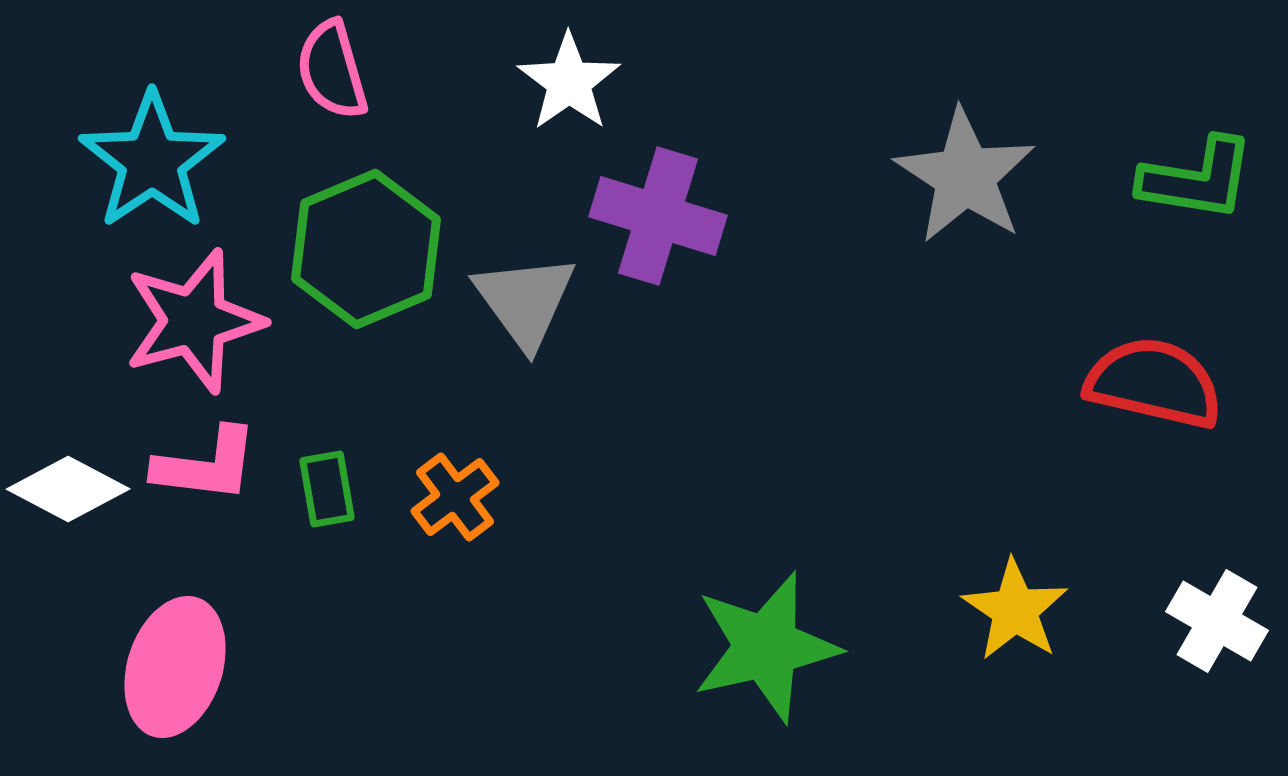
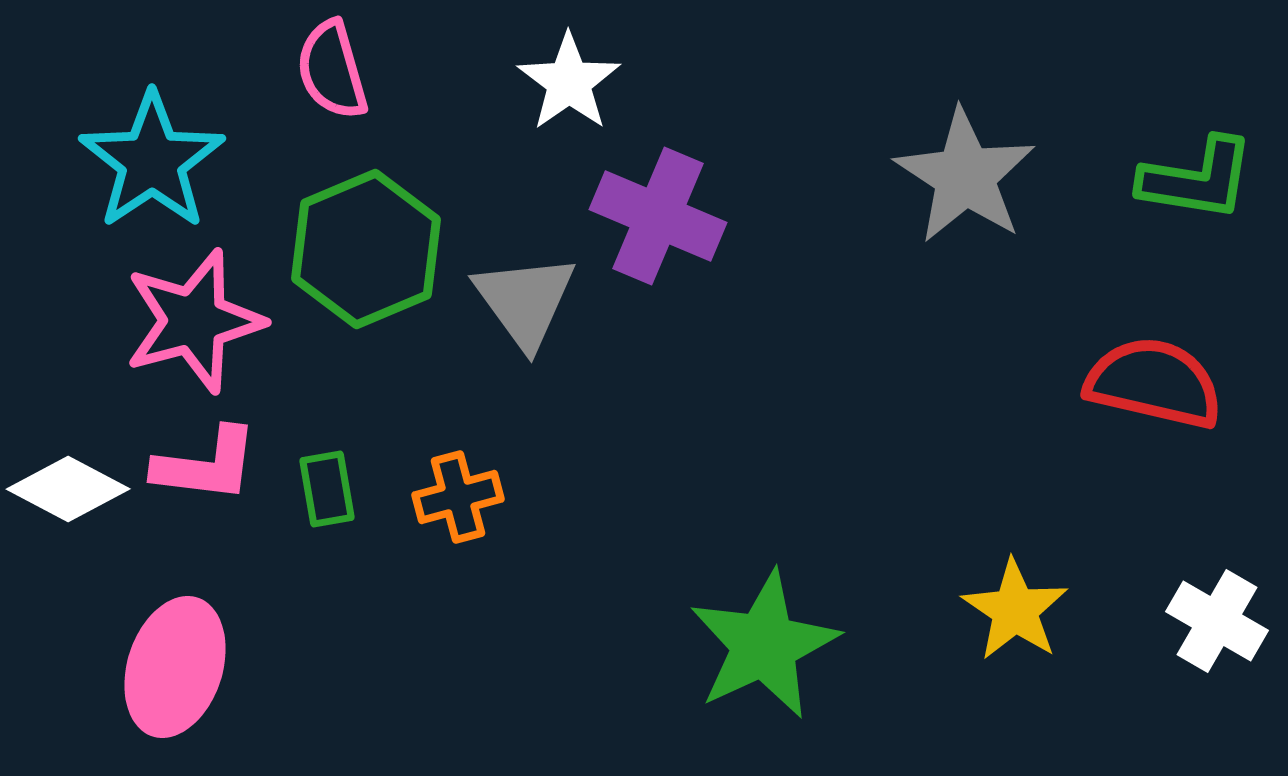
purple cross: rotated 6 degrees clockwise
orange cross: moved 3 px right; rotated 22 degrees clockwise
green star: moved 2 px left, 2 px up; rotated 12 degrees counterclockwise
